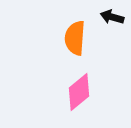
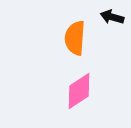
pink diamond: moved 1 px up; rotated 6 degrees clockwise
